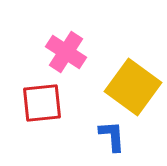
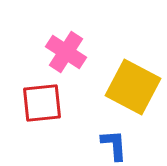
yellow square: rotated 8 degrees counterclockwise
blue L-shape: moved 2 px right, 9 px down
